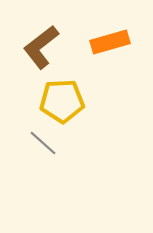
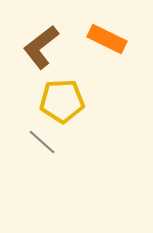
orange rectangle: moved 3 px left, 3 px up; rotated 42 degrees clockwise
gray line: moved 1 px left, 1 px up
